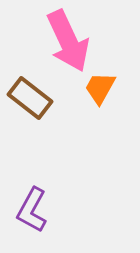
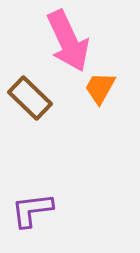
brown rectangle: rotated 6 degrees clockwise
purple L-shape: rotated 54 degrees clockwise
